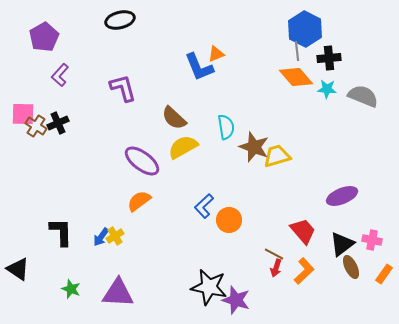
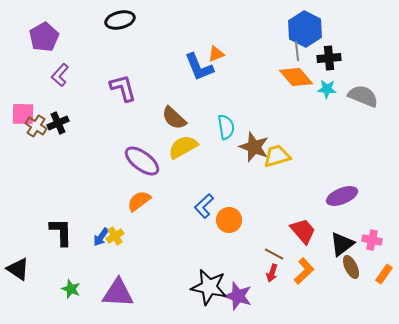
red arrow at (276, 268): moved 4 px left, 5 px down
purple star at (236, 300): moved 2 px right, 4 px up
